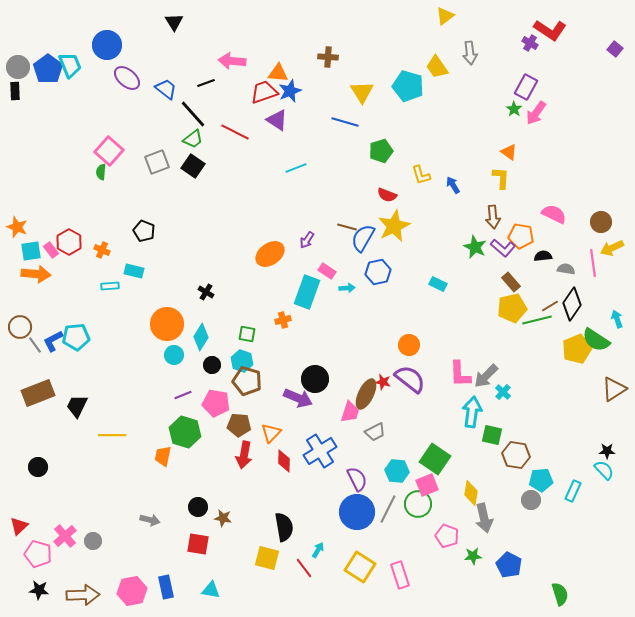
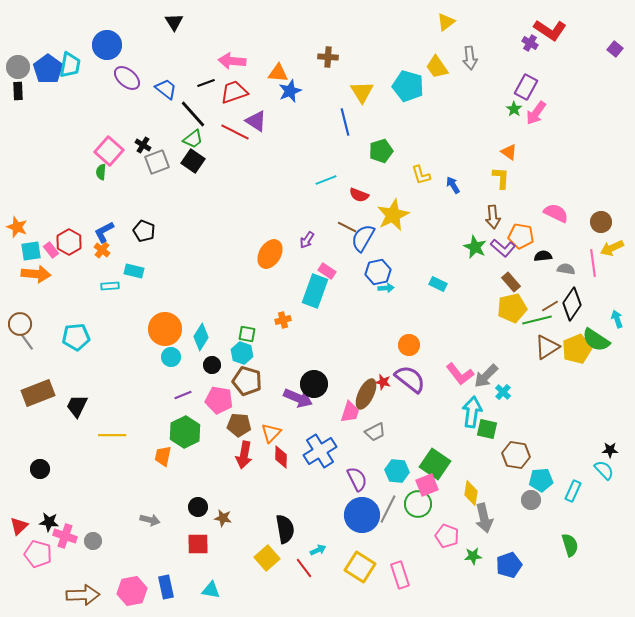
yellow triangle at (445, 16): moved 1 px right, 6 px down
gray arrow at (470, 53): moved 5 px down
cyan trapezoid at (70, 65): rotated 32 degrees clockwise
black rectangle at (15, 91): moved 3 px right
red trapezoid at (264, 92): moved 30 px left
purple triangle at (277, 120): moved 21 px left, 1 px down
blue line at (345, 122): rotated 60 degrees clockwise
black square at (193, 166): moved 5 px up
cyan line at (296, 168): moved 30 px right, 12 px down
red semicircle at (387, 195): moved 28 px left
pink semicircle at (554, 214): moved 2 px right, 1 px up
yellow star at (394, 226): moved 1 px left, 11 px up
brown line at (347, 227): rotated 12 degrees clockwise
orange cross at (102, 250): rotated 14 degrees clockwise
orange ellipse at (270, 254): rotated 24 degrees counterclockwise
cyan arrow at (347, 288): moved 39 px right
black cross at (206, 292): moved 63 px left, 147 px up
cyan rectangle at (307, 292): moved 8 px right, 1 px up
orange circle at (167, 324): moved 2 px left, 5 px down
brown circle at (20, 327): moved 3 px up
blue L-shape at (53, 341): moved 51 px right, 109 px up
gray line at (35, 345): moved 8 px left, 3 px up
cyan circle at (174, 355): moved 3 px left, 2 px down
cyan hexagon at (242, 361): moved 8 px up
pink L-shape at (460, 374): rotated 36 degrees counterclockwise
black circle at (315, 379): moved 1 px left, 5 px down
brown triangle at (614, 389): moved 67 px left, 42 px up
pink pentagon at (216, 403): moved 3 px right, 3 px up
green hexagon at (185, 432): rotated 16 degrees clockwise
green square at (492, 435): moved 5 px left, 6 px up
black star at (607, 451): moved 3 px right, 1 px up
green square at (435, 459): moved 5 px down
red diamond at (284, 461): moved 3 px left, 4 px up
black circle at (38, 467): moved 2 px right, 2 px down
blue circle at (357, 512): moved 5 px right, 3 px down
black semicircle at (284, 527): moved 1 px right, 2 px down
pink cross at (65, 536): rotated 30 degrees counterclockwise
red square at (198, 544): rotated 10 degrees counterclockwise
cyan arrow at (318, 550): rotated 35 degrees clockwise
yellow square at (267, 558): rotated 35 degrees clockwise
blue pentagon at (509, 565): rotated 25 degrees clockwise
black star at (39, 590): moved 10 px right, 68 px up
green semicircle at (560, 594): moved 10 px right, 49 px up
